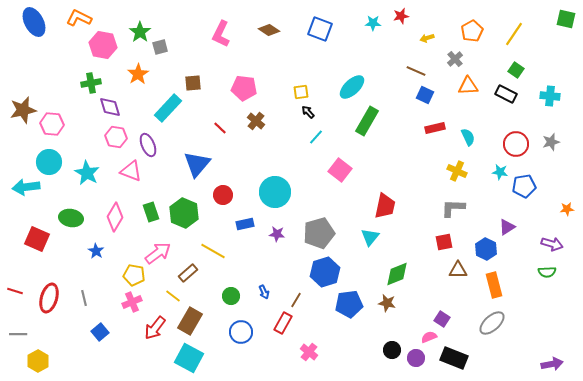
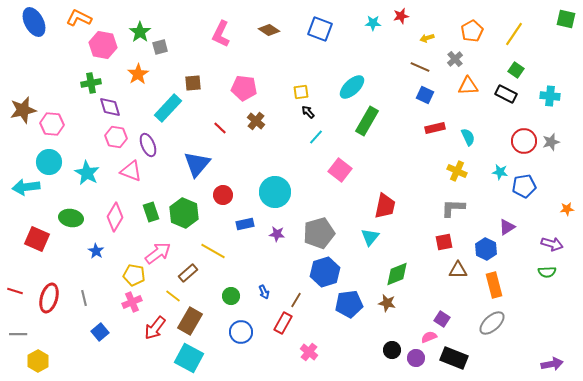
brown line at (416, 71): moved 4 px right, 4 px up
red circle at (516, 144): moved 8 px right, 3 px up
